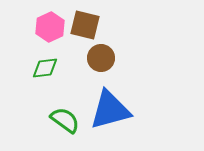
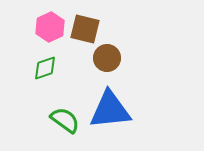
brown square: moved 4 px down
brown circle: moved 6 px right
green diamond: rotated 12 degrees counterclockwise
blue triangle: rotated 9 degrees clockwise
